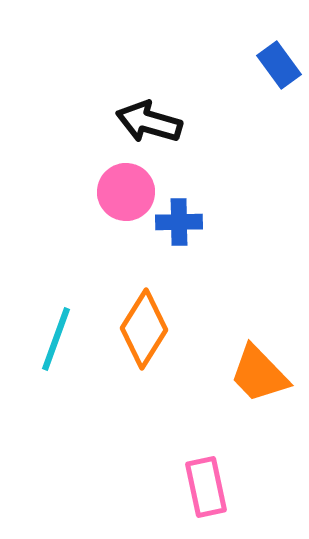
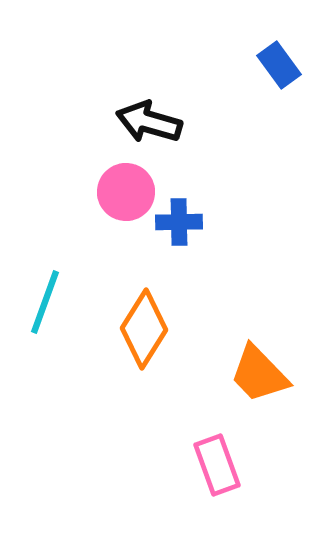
cyan line: moved 11 px left, 37 px up
pink rectangle: moved 11 px right, 22 px up; rotated 8 degrees counterclockwise
